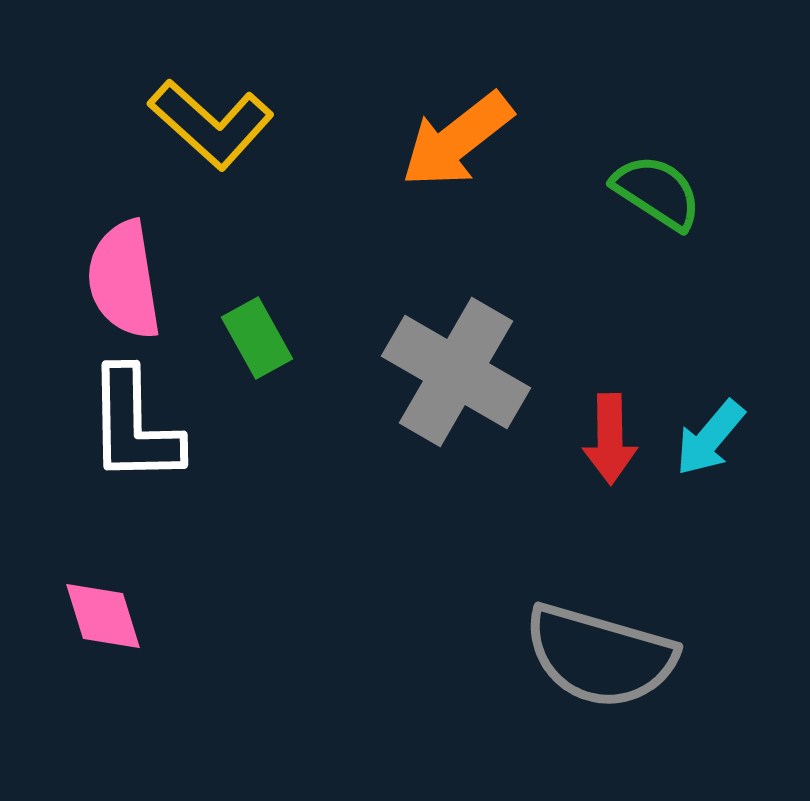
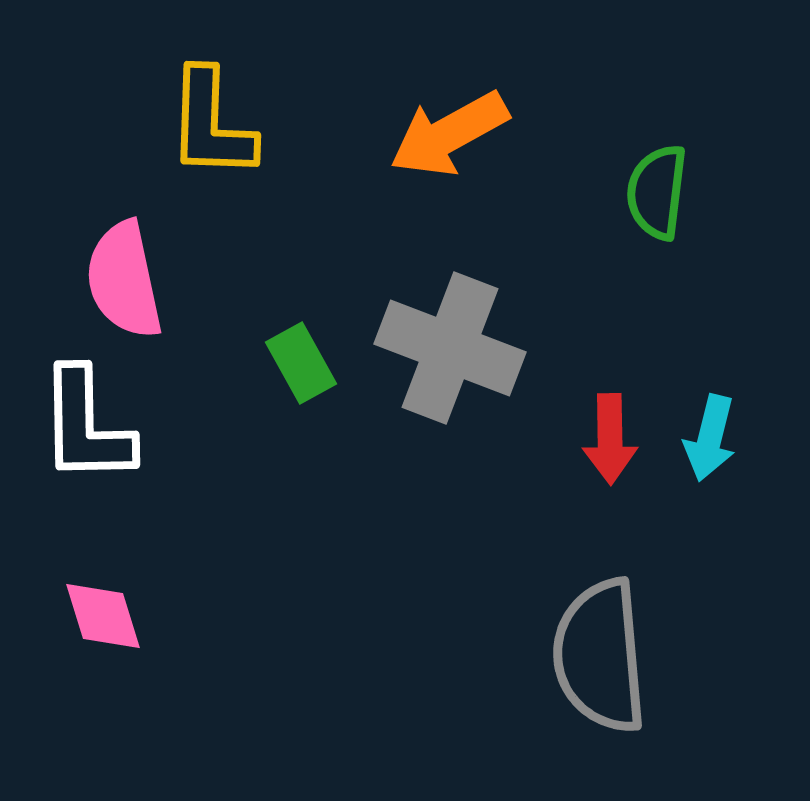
yellow L-shape: rotated 50 degrees clockwise
orange arrow: moved 8 px left, 6 px up; rotated 9 degrees clockwise
green semicircle: rotated 116 degrees counterclockwise
pink semicircle: rotated 3 degrees counterclockwise
green rectangle: moved 44 px right, 25 px down
gray cross: moved 6 px left, 24 px up; rotated 9 degrees counterclockwise
white L-shape: moved 48 px left
cyan arrow: rotated 26 degrees counterclockwise
gray semicircle: rotated 69 degrees clockwise
